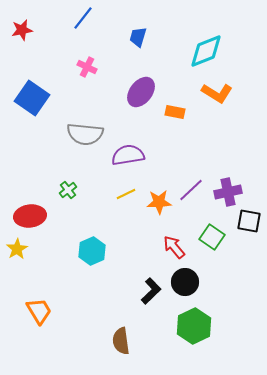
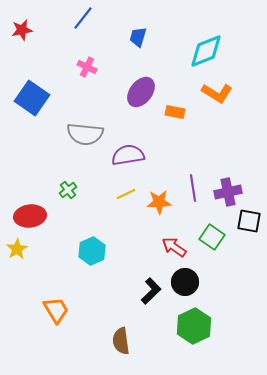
purple line: moved 2 px right, 2 px up; rotated 56 degrees counterclockwise
red arrow: rotated 15 degrees counterclockwise
orange trapezoid: moved 17 px right, 1 px up
